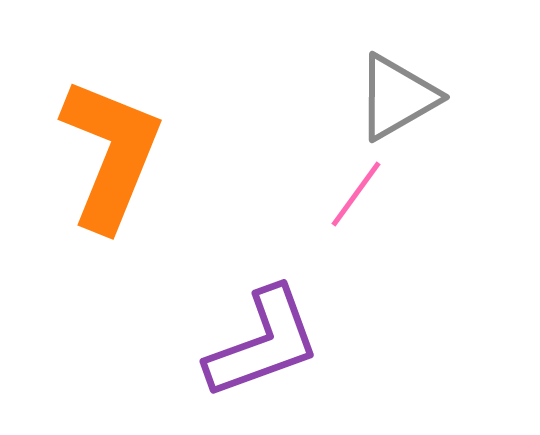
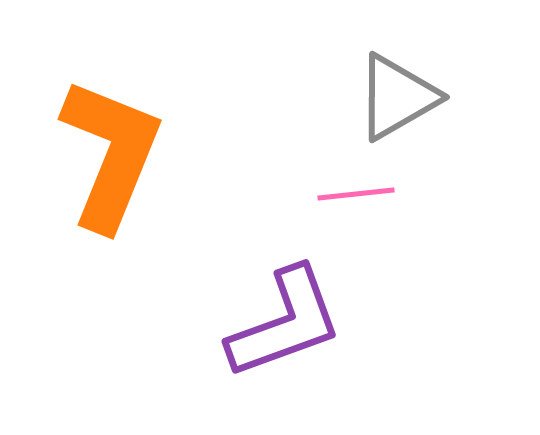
pink line: rotated 48 degrees clockwise
purple L-shape: moved 22 px right, 20 px up
